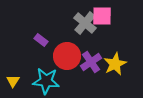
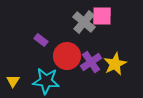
gray cross: moved 1 px left, 1 px up
